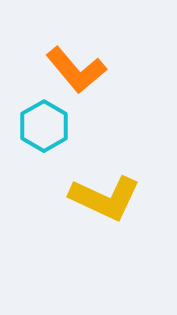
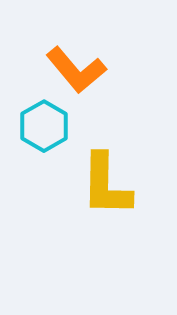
yellow L-shape: moved 1 px right, 13 px up; rotated 66 degrees clockwise
